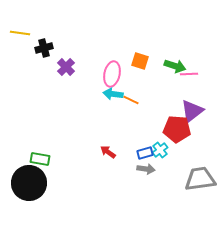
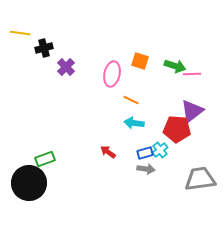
pink line: moved 3 px right
cyan arrow: moved 21 px right, 29 px down
green rectangle: moved 5 px right; rotated 30 degrees counterclockwise
